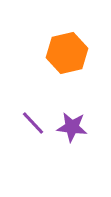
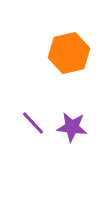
orange hexagon: moved 2 px right
